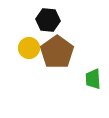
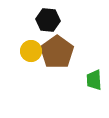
yellow circle: moved 2 px right, 3 px down
green trapezoid: moved 1 px right, 1 px down
